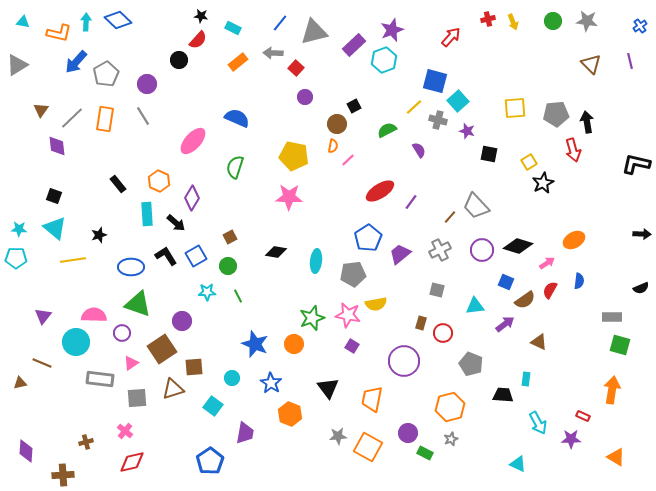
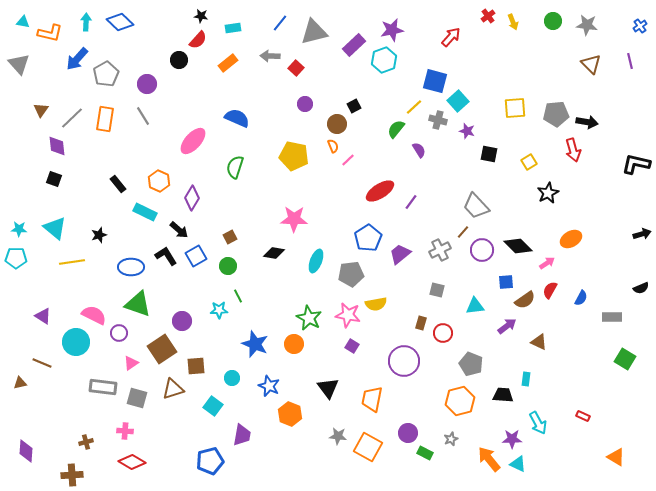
red cross at (488, 19): moved 3 px up; rotated 24 degrees counterclockwise
blue diamond at (118, 20): moved 2 px right, 2 px down
gray star at (587, 21): moved 4 px down
cyan rectangle at (233, 28): rotated 35 degrees counterclockwise
purple star at (392, 30): rotated 10 degrees clockwise
orange L-shape at (59, 33): moved 9 px left
gray arrow at (273, 53): moved 3 px left, 3 px down
blue arrow at (76, 62): moved 1 px right, 3 px up
orange rectangle at (238, 62): moved 10 px left, 1 px down
gray triangle at (17, 65): moved 2 px right, 1 px up; rotated 40 degrees counterclockwise
purple circle at (305, 97): moved 7 px down
black arrow at (587, 122): rotated 110 degrees clockwise
green semicircle at (387, 130): moved 9 px right, 1 px up; rotated 24 degrees counterclockwise
orange semicircle at (333, 146): rotated 32 degrees counterclockwise
black star at (543, 183): moved 5 px right, 10 px down
black square at (54, 196): moved 17 px up
pink star at (289, 197): moved 5 px right, 22 px down
cyan rectangle at (147, 214): moved 2 px left, 2 px up; rotated 60 degrees counterclockwise
brown line at (450, 217): moved 13 px right, 15 px down
black arrow at (176, 223): moved 3 px right, 7 px down
black arrow at (642, 234): rotated 18 degrees counterclockwise
orange ellipse at (574, 240): moved 3 px left, 1 px up
black diamond at (518, 246): rotated 28 degrees clockwise
black diamond at (276, 252): moved 2 px left, 1 px down
yellow line at (73, 260): moved 1 px left, 2 px down
cyan ellipse at (316, 261): rotated 15 degrees clockwise
gray pentagon at (353, 274): moved 2 px left
blue semicircle at (579, 281): moved 2 px right, 17 px down; rotated 21 degrees clockwise
blue square at (506, 282): rotated 28 degrees counterclockwise
cyan star at (207, 292): moved 12 px right, 18 px down
pink semicircle at (94, 315): rotated 25 degrees clockwise
purple triangle at (43, 316): rotated 36 degrees counterclockwise
green star at (312, 318): moved 3 px left; rotated 25 degrees counterclockwise
purple arrow at (505, 324): moved 2 px right, 2 px down
purple circle at (122, 333): moved 3 px left
green square at (620, 345): moved 5 px right, 14 px down; rotated 15 degrees clockwise
brown square at (194, 367): moved 2 px right, 1 px up
gray rectangle at (100, 379): moved 3 px right, 8 px down
blue star at (271, 383): moved 2 px left, 3 px down; rotated 10 degrees counterclockwise
orange arrow at (612, 390): moved 123 px left, 69 px down; rotated 48 degrees counterclockwise
gray square at (137, 398): rotated 20 degrees clockwise
orange hexagon at (450, 407): moved 10 px right, 6 px up
pink cross at (125, 431): rotated 35 degrees counterclockwise
purple trapezoid at (245, 433): moved 3 px left, 2 px down
gray star at (338, 436): rotated 12 degrees clockwise
purple star at (571, 439): moved 59 px left
blue pentagon at (210, 461): rotated 20 degrees clockwise
red diamond at (132, 462): rotated 44 degrees clockwise
brown cross at (63, 475): moved 9 px right
